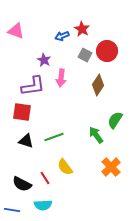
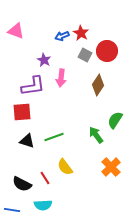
red star: moved 1 px left, 4 px down
red square: rotated 12 degrees counterclockwise
black triangle: moved 1 px right
